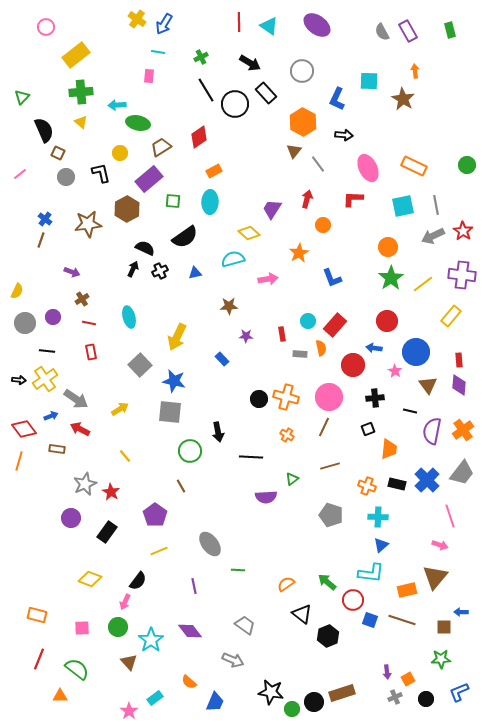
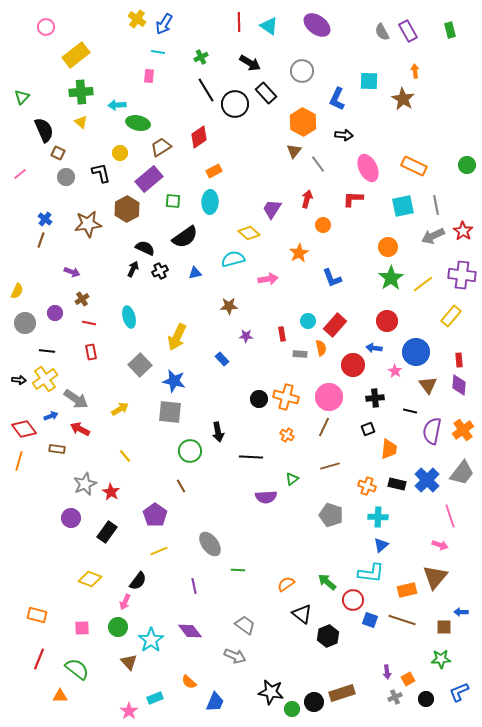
purple circle at (53, 317): moved 2 px right, 4 px up
gray arrow at (233, 660): moved 2 px right, 4 px up
cyan rectangle at (155, 698): rotated 14 degrees clockwise
